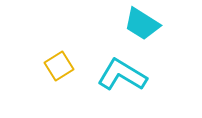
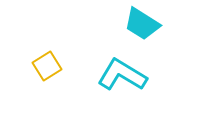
yellow square: moved 12 px left
